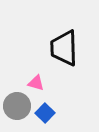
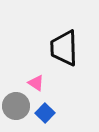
pink triangle: rotated 18 degrees clockwise
gray circle: moved 1 px left
